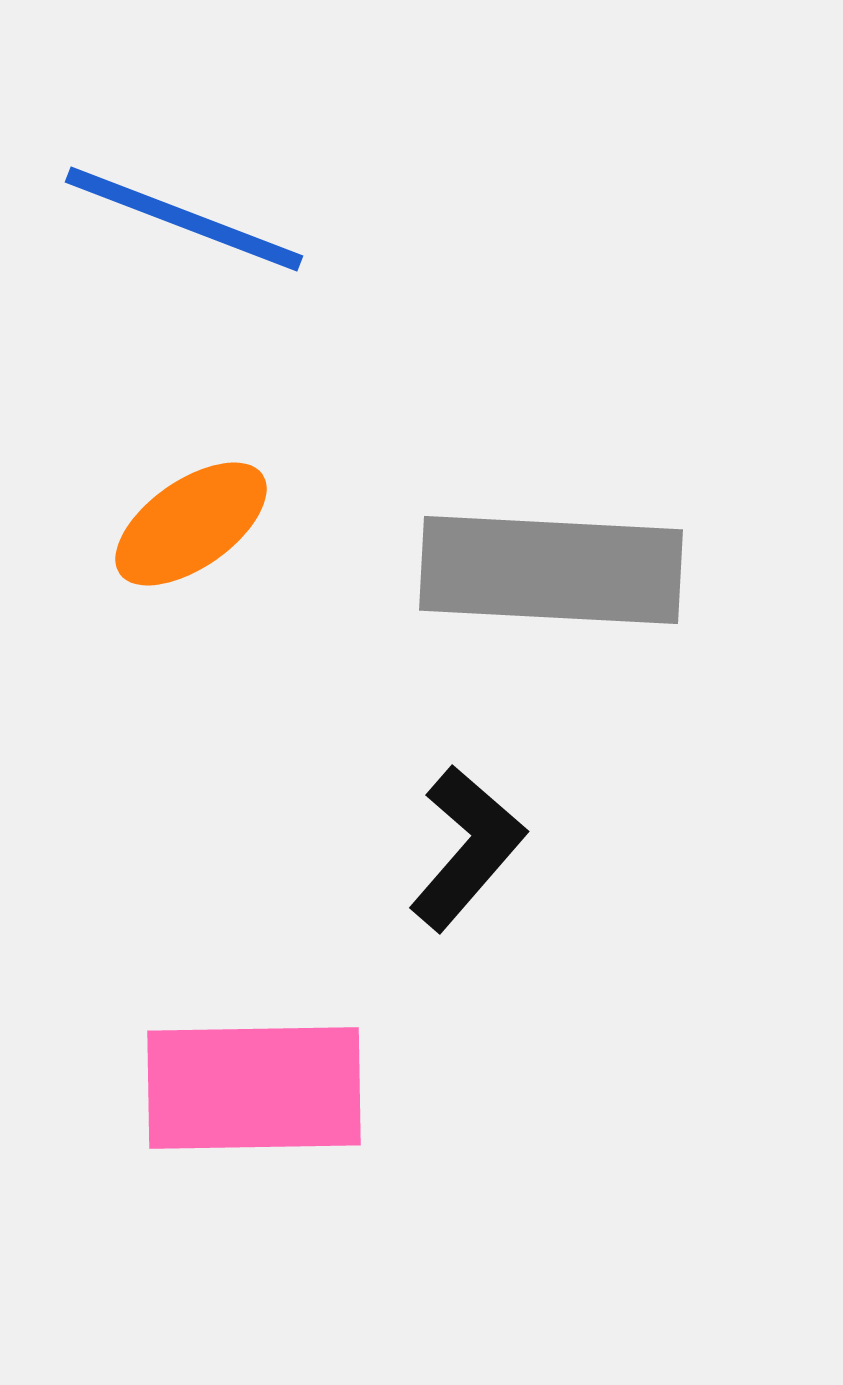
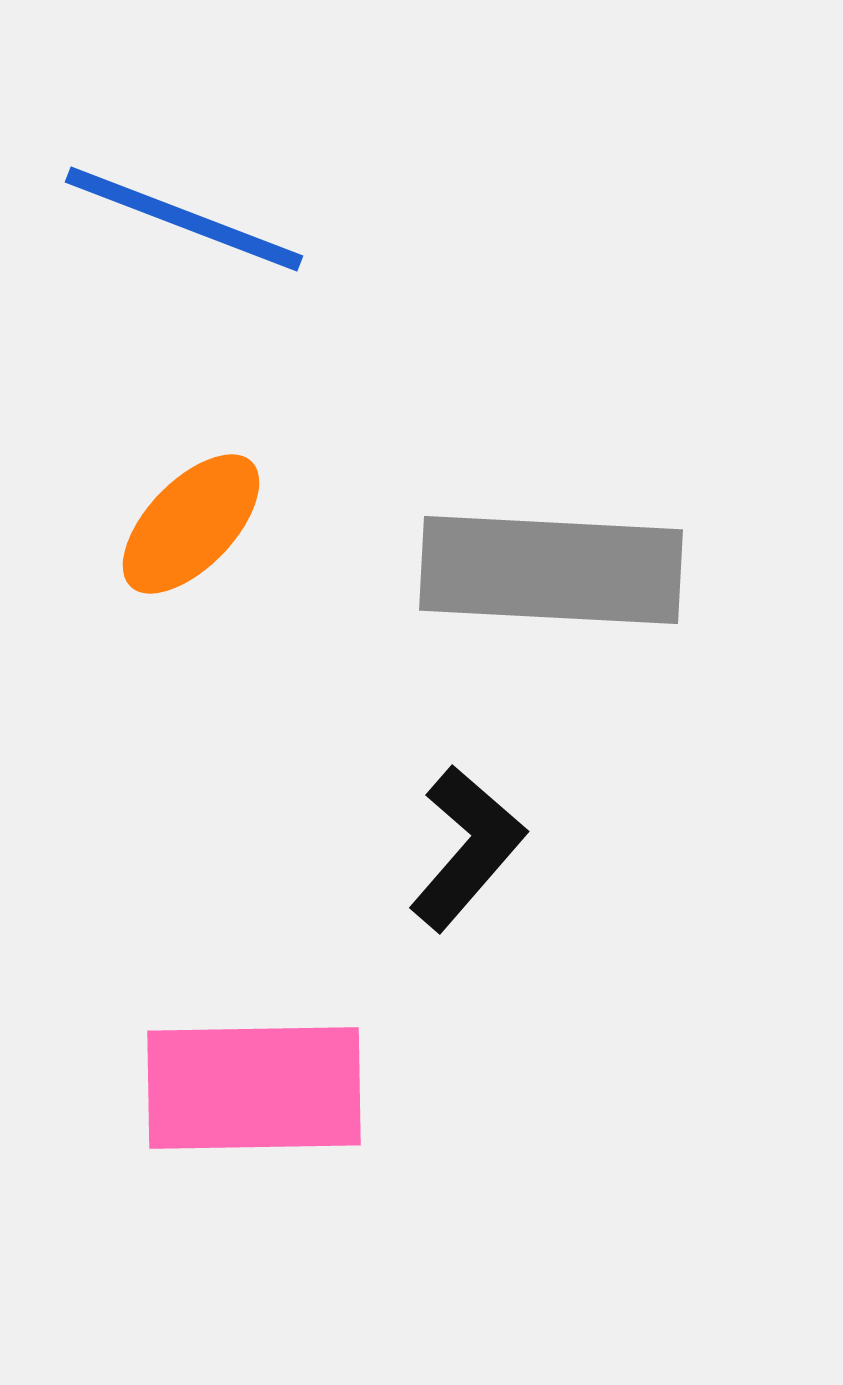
orange ellipse: rotated 11 degrees counterclockwise
